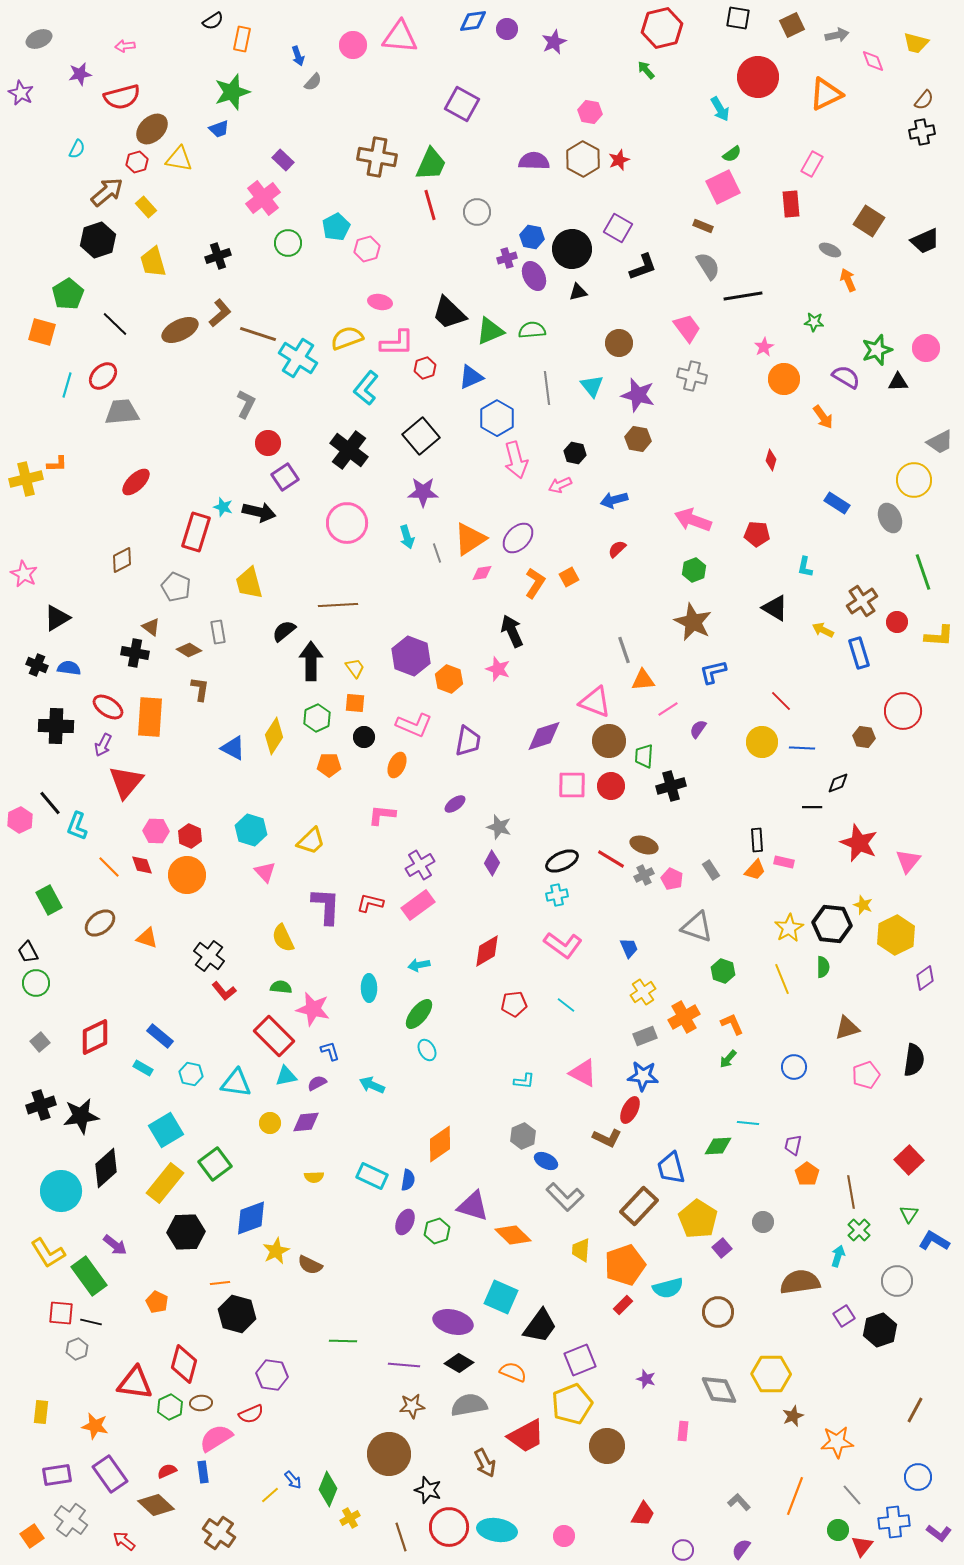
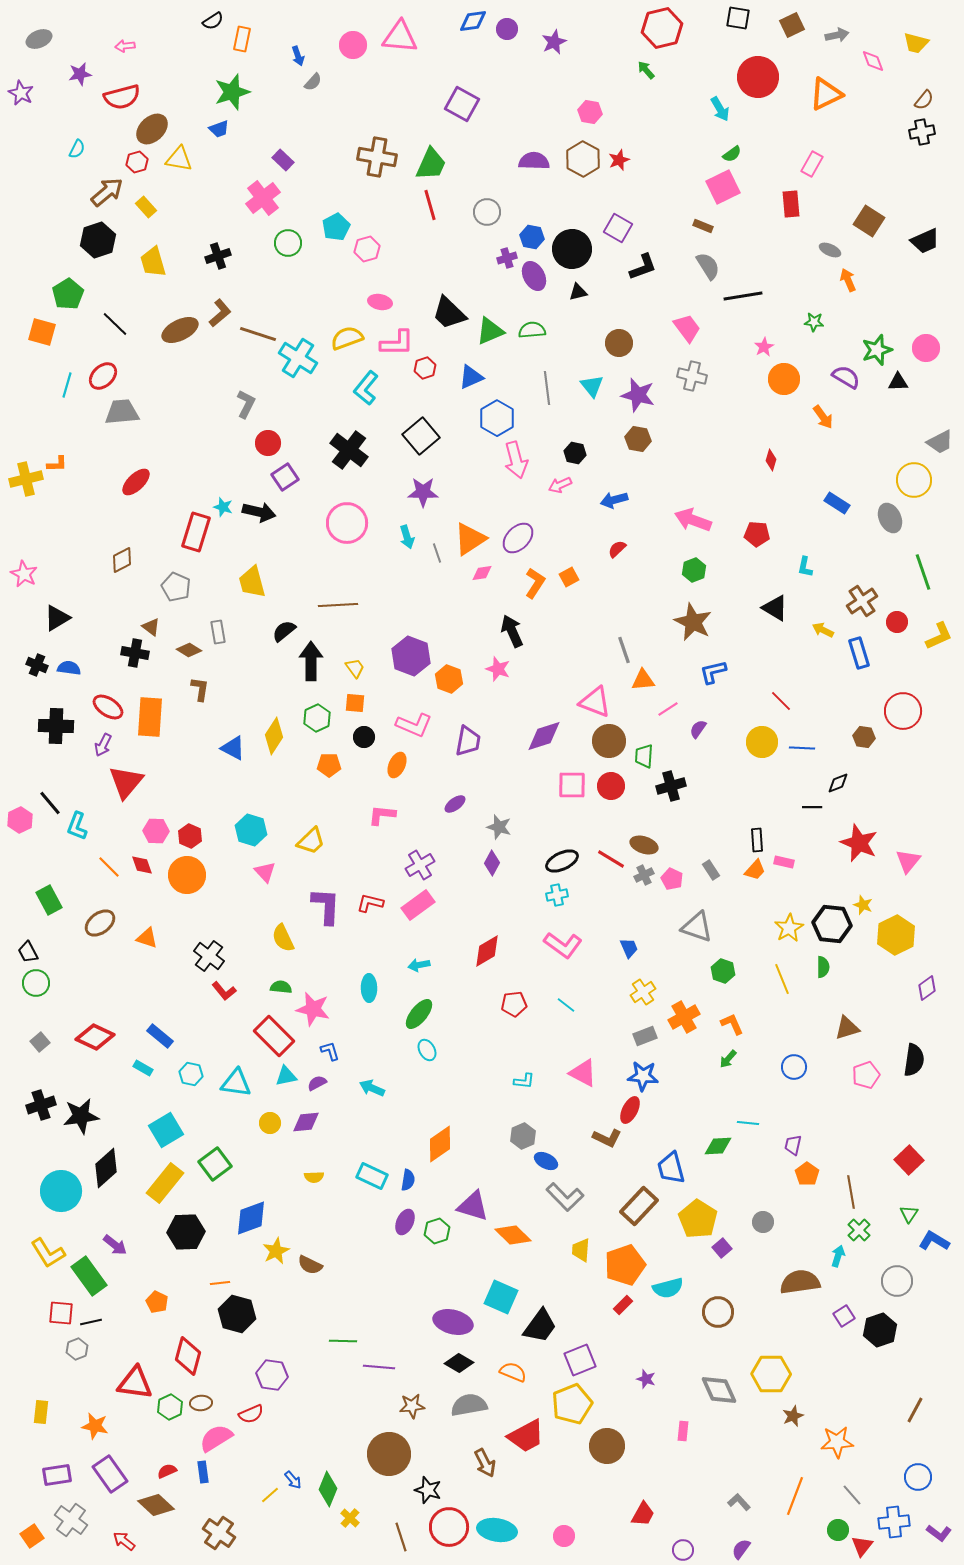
gray circle at (477, 212): moved 10 px right
yellow trapezoid at (249, 583): moved 3 px right, 1 px up
yellow L-shape at (939, 636): rotated 28 degrees counterclockwise
purple diamond at (925, 978): moved 2 px right, 10 px down
red diamond at (95, 1037): rotated 51 degrees clockwise
cyan arrow at (372, 1085): moved 3 px down
black line at (91, 1322): rotated 25 degrees counterclockwise
red diamond at (184, 1364): moved 4 px right, 8 px up
purple line at (404, 1365): moved 25 px left, 2 px down
yellow cross at (350, 1518): rotated 18 degrees counterclockwise
